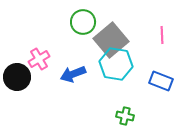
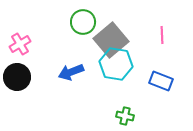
pink cross: moved 19 px left, 15 px up
blue arrow: moved 2 px left, 2 px up
